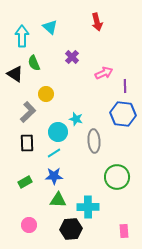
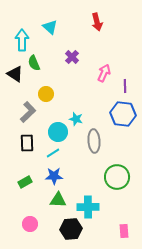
cyan arrow: moved 4 px down
pink arrow: rotated 42 degrees counterclockwise
cyan line: moved 1 px left
pink circle: moved 1 px right, 1 px up
